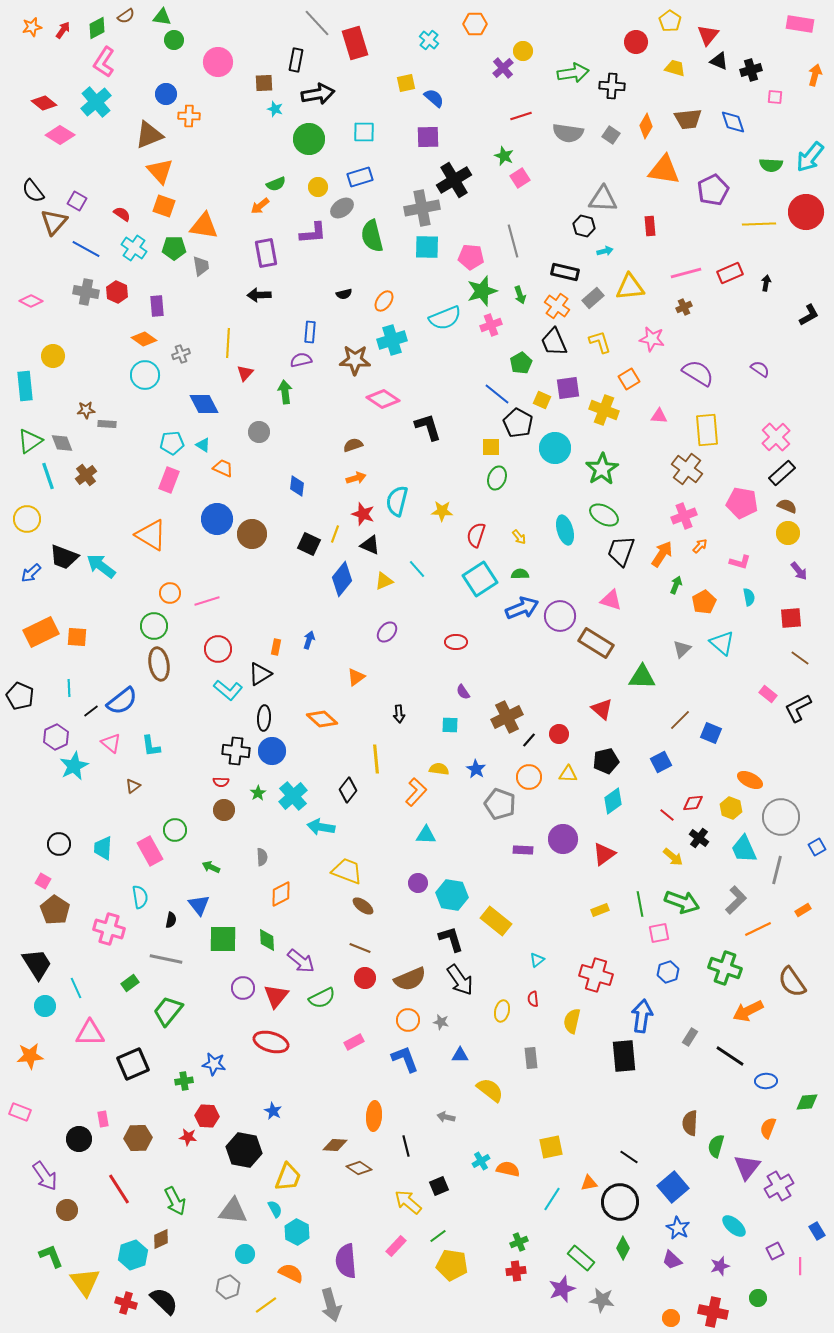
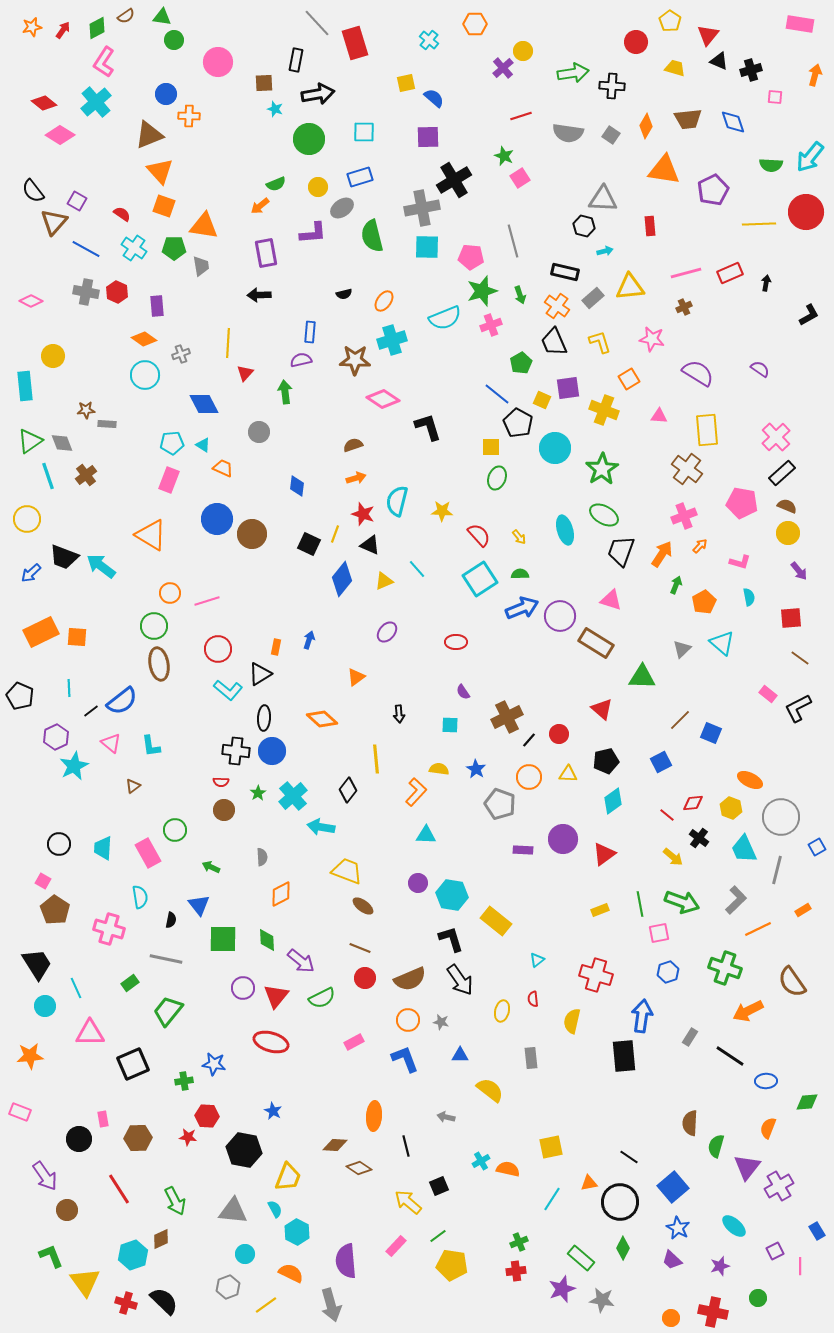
red semicircle at (476, 535): moved 3 px right; rotated 120 degrees clockwise
pink rectangle at (150, 851): moved 2 px left, 2 px down
